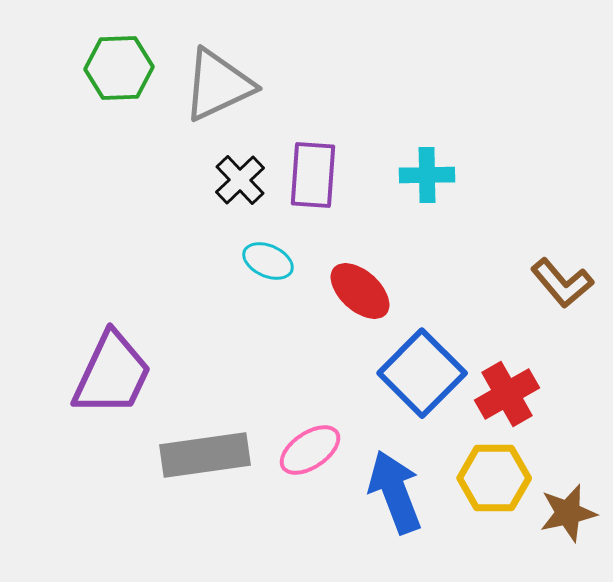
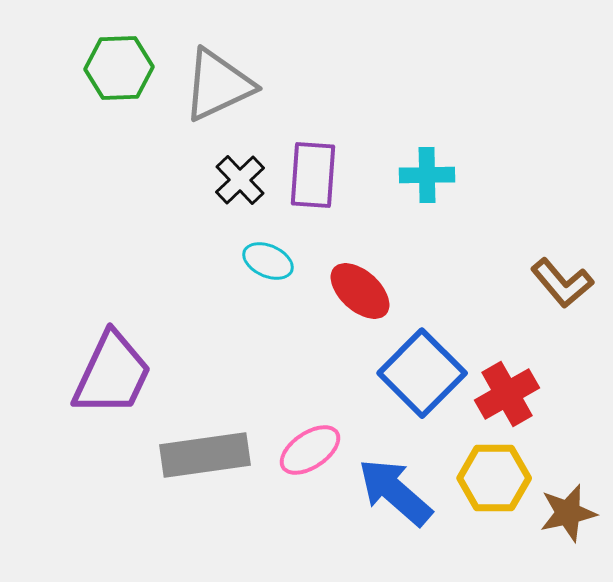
blue arrow: rotated 28 degrees counterclockwise
